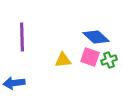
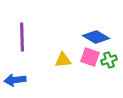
blue diamond: rotated 12 degrees counterclockwise
blue arrow: moved 1 px right, 3 px up
